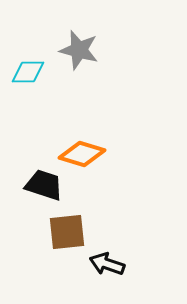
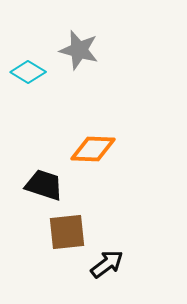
cyan diamond: rotated 32 degrees clockwise
orange diamond: moved 11 px right, 5 px up; rotated 15 degrees counterclockwise
black arrow: rotated 124 degrees clockwise
